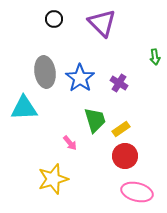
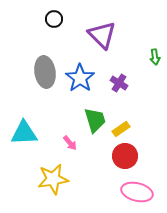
purple triangle: moved 12 px down
cyan triangle: moved 25 px down
yellow star: rotated 8 degrees clockwise
